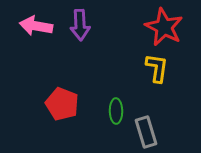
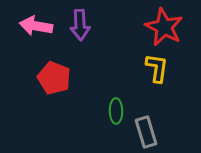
red pentagon: moved 8 px left, 26 px up
